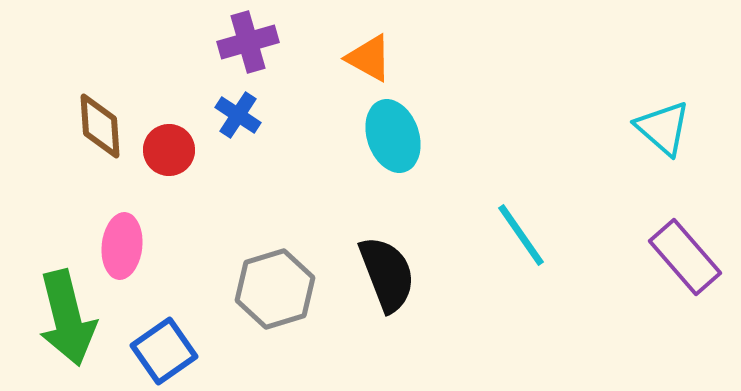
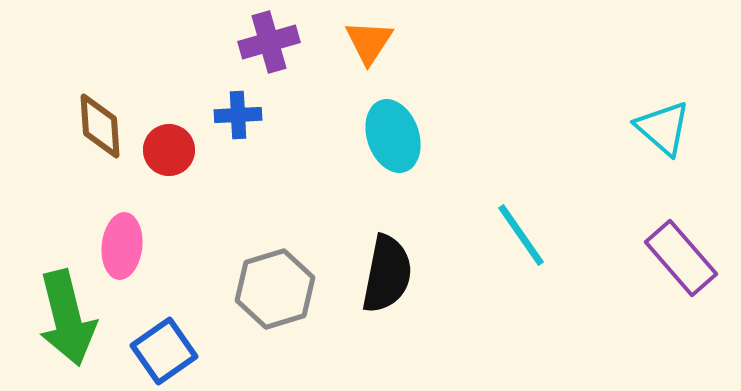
purple cross: moved 21 px right
orange triangle: moved 16 px up; rotated 34 degrees clockwise
blue cross: rotated 36 degrees counterclockwise
purple rectangle: moved 4 px left, 1 px down
black semicircle: rotated 32 degrees clockwise
